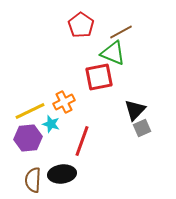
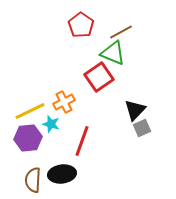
red square: rotated 24 degrees counterclockwise
